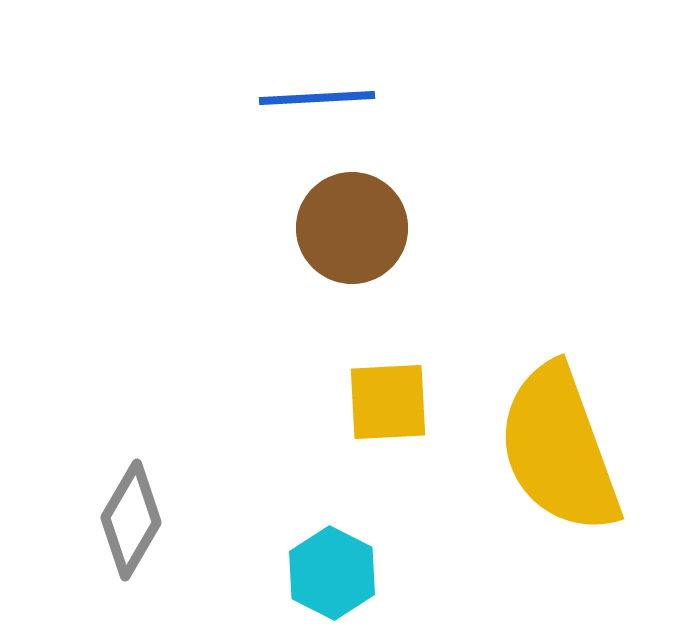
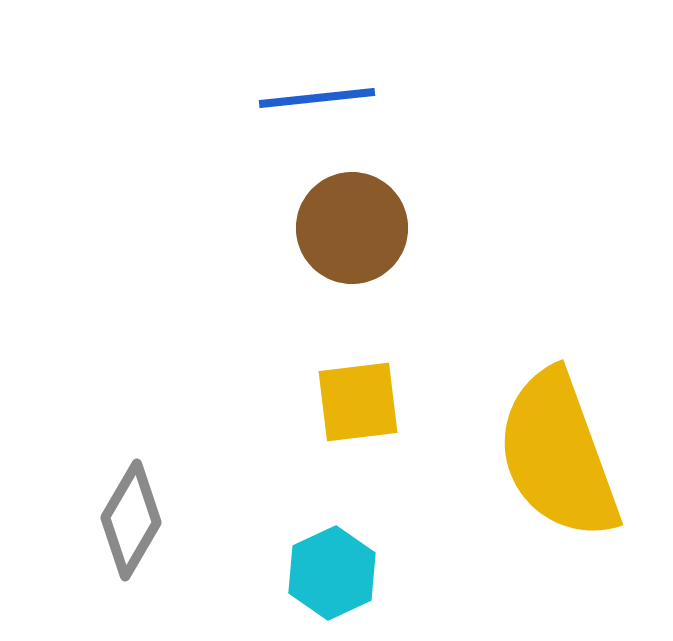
blue line: rotated 3 degrees counterclockwise
yellow square: moved 30 px left; rotated 4 degrees counterclockwise
yellow semicircle: moved 1 px left, 6 px down
cyan hexagon: rotated 8 degrees clockwise
